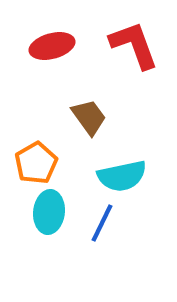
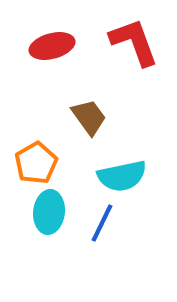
red L-shape: moved 3 px up
